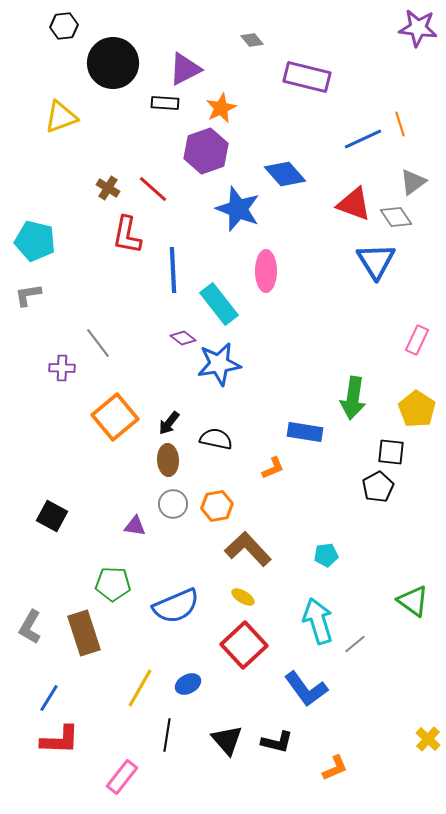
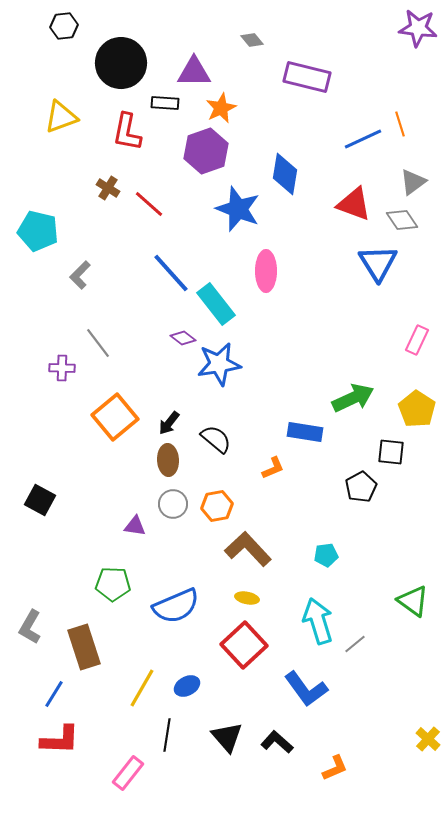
black circle at (113, 63): moved 8 px right
purple triangle at (185, 69): moved 9 px right, 3 px down; rotated 27 degrees clockwise
blue diamond at (285, 174): rotated 51 degrees clockwise
red line at (153, 189): moved 4 px left, 15 px down
gray diamond at (396, 217): moved 6 px right, 3 px down
red L-shape at (127, 235): moved 103 px up
cyan pentagon at (35, 241): moved 3 px right, 10 px up
blue triangle at (376, 261): moved 2 px right, 2 px down
blue line at (173, 270): moved 2 px left, 3 px down; rotated 39 degrees counterclockwise
gray L-shape at (28, 295): moved 52 px right, 20 px up; rotated 36 degrees counterclockwise
cyan rectangle at (219, 304): moved 3 px left
green arrow at (353, 398): rotated 123 degrees counterclockwise
black semicircle at (216, 439): rotated 28 degrees clockwise
black pentagon at (378, 487): moved 17 px left
black square at (52, 516): moved 12 px left, 16 px up
yellow ellipse at (243, 597): moved 4 px right, 1 px down; rotated 20 degrees counterclockwise
brown rectangle at (84, 633): moved 14 px down
blue ellipse at (188, 684): moved 1 px left, 2 px down
yellow line at (140, 688): moved 2 px right
blue line at (49, 698): moved 5 px right, 4 px up
black triangle at (227, 740): moved 3 px up
black L-shape at (277, 742): rotated 152 degrees counterclockwise
pink rectangle at (122, 777): moved 6 px right, 4 px up
